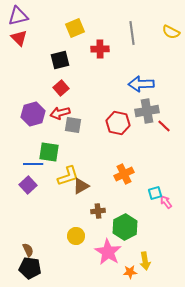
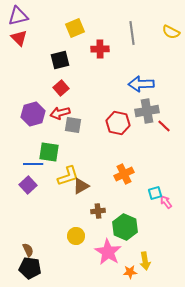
green hexagon: rotated 10 degrees counterclockwise
